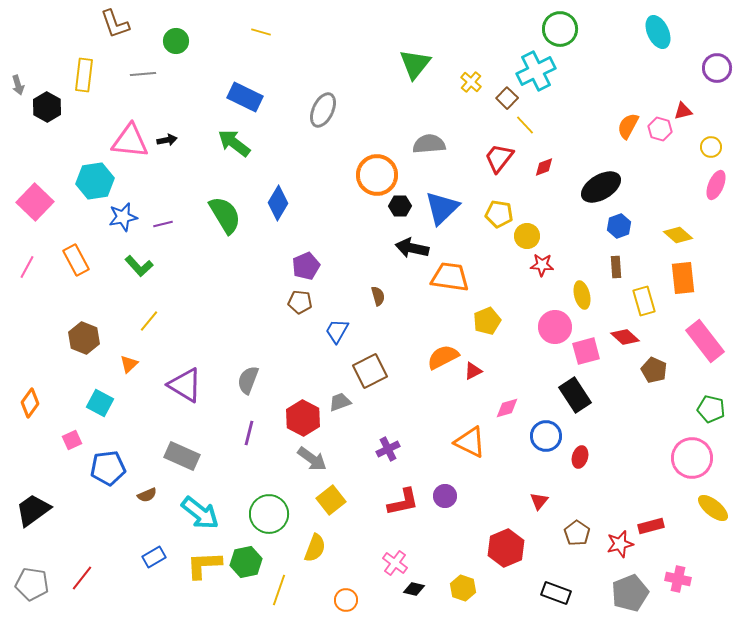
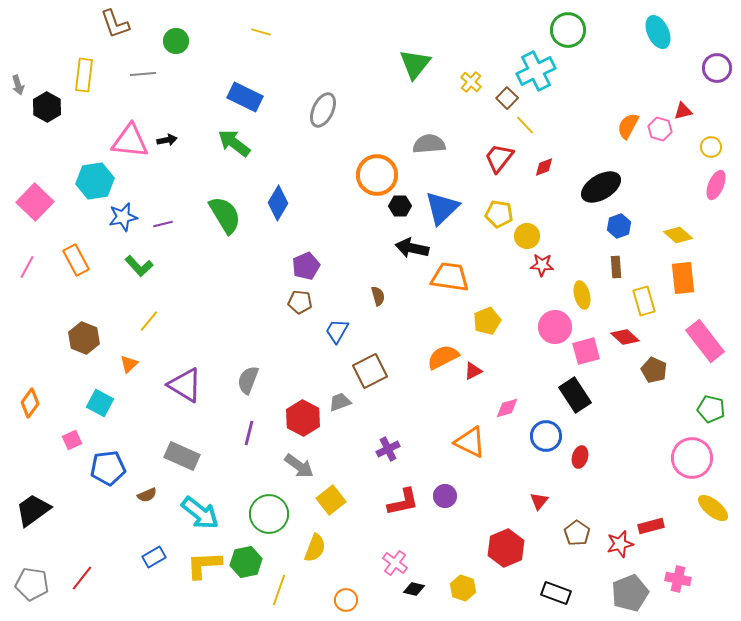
green circle at (560, 29): moved 8 px right, 1 px down
gray arrow at (312, 459): moved 13 px left, 7 px down
